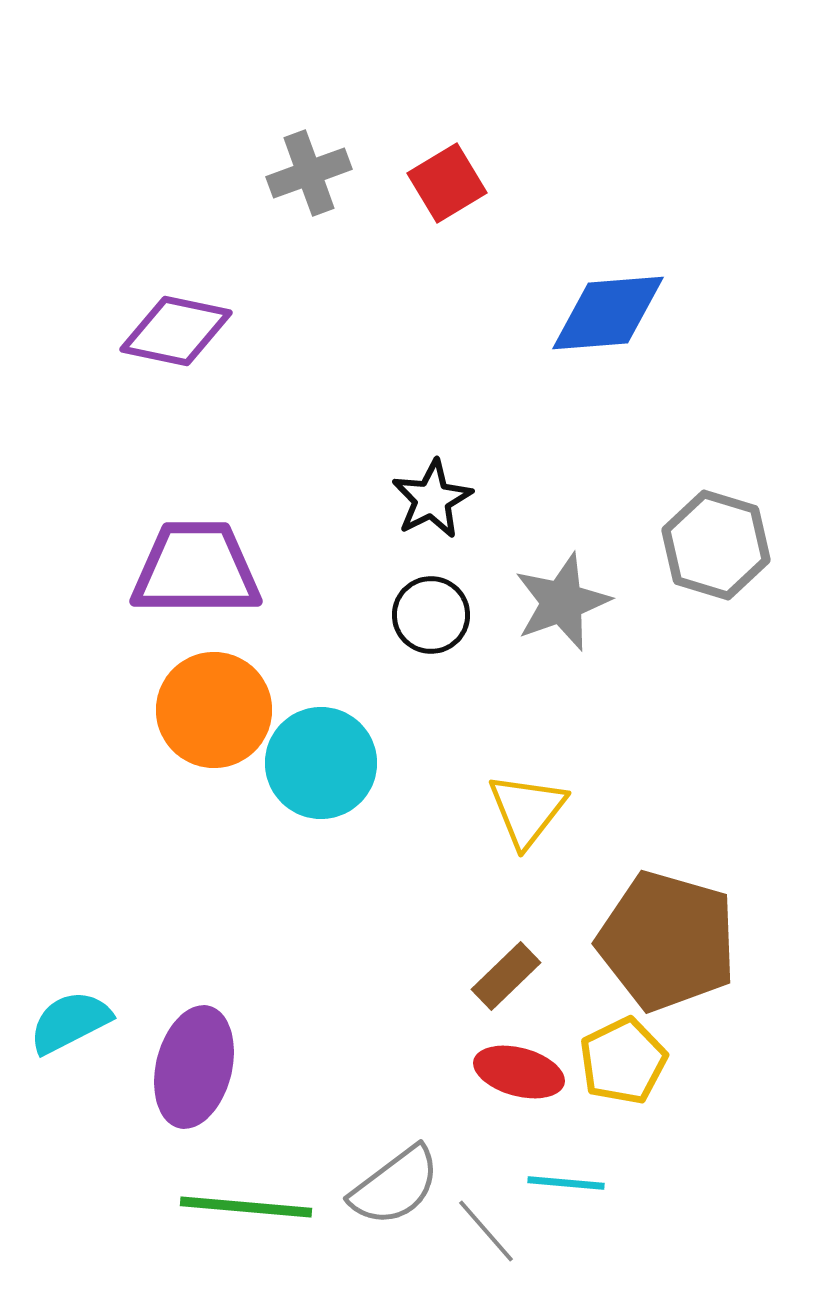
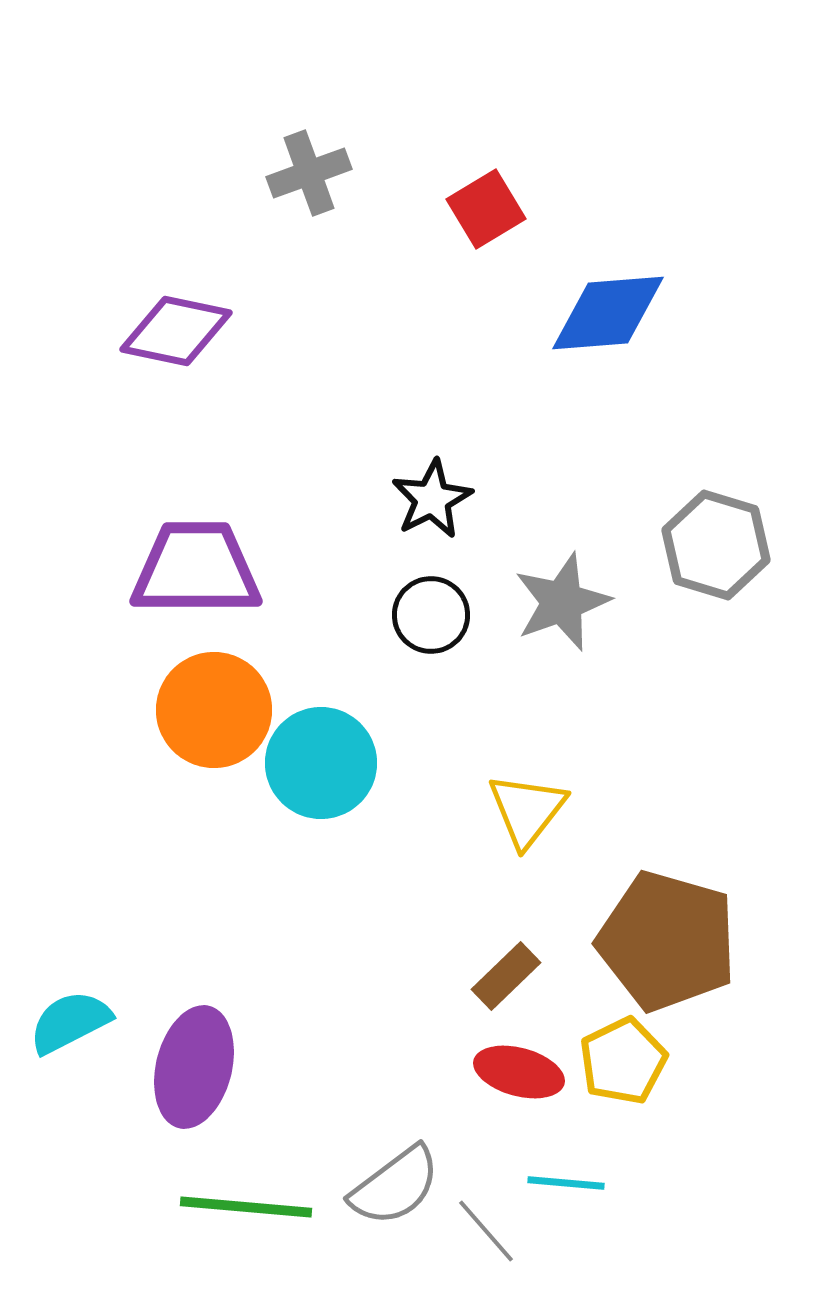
red square: moved 39 px right, 26 px down
